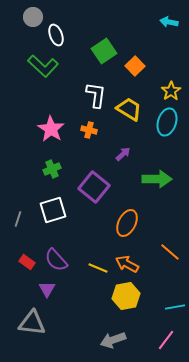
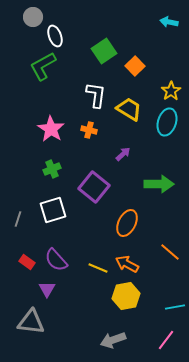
white ellipse: moved 1 px left, 1 px down
green L-shape: rotated 108 degrees clockwise
green arrow: moved 2 px right, 5 px down
gray triangle: moved 1 px left, 1 px up
